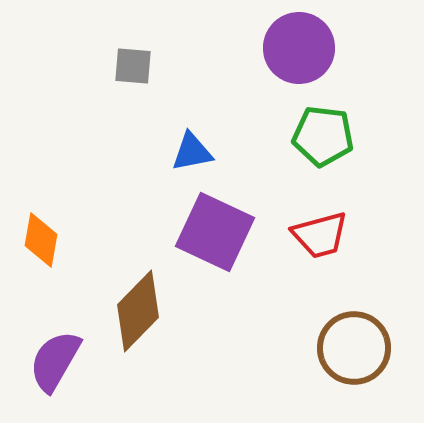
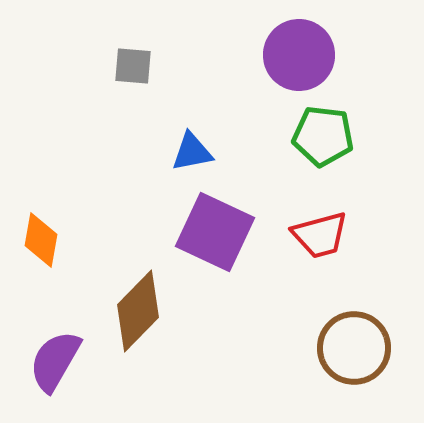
purple circle: moved 7 px down
